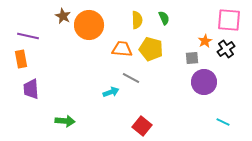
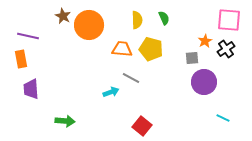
cyan line: moved 4 px up
